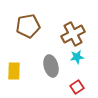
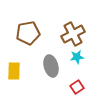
brown pentagon: moved 7 px down
